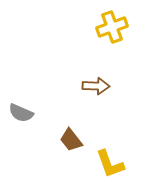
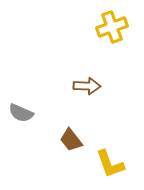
brown arrow: moved 9 px left
